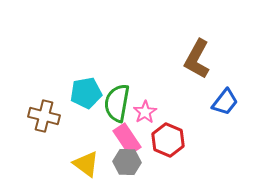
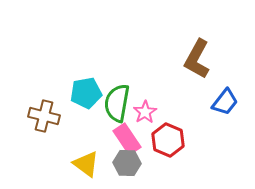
gray hexagon: moved 1 px down
